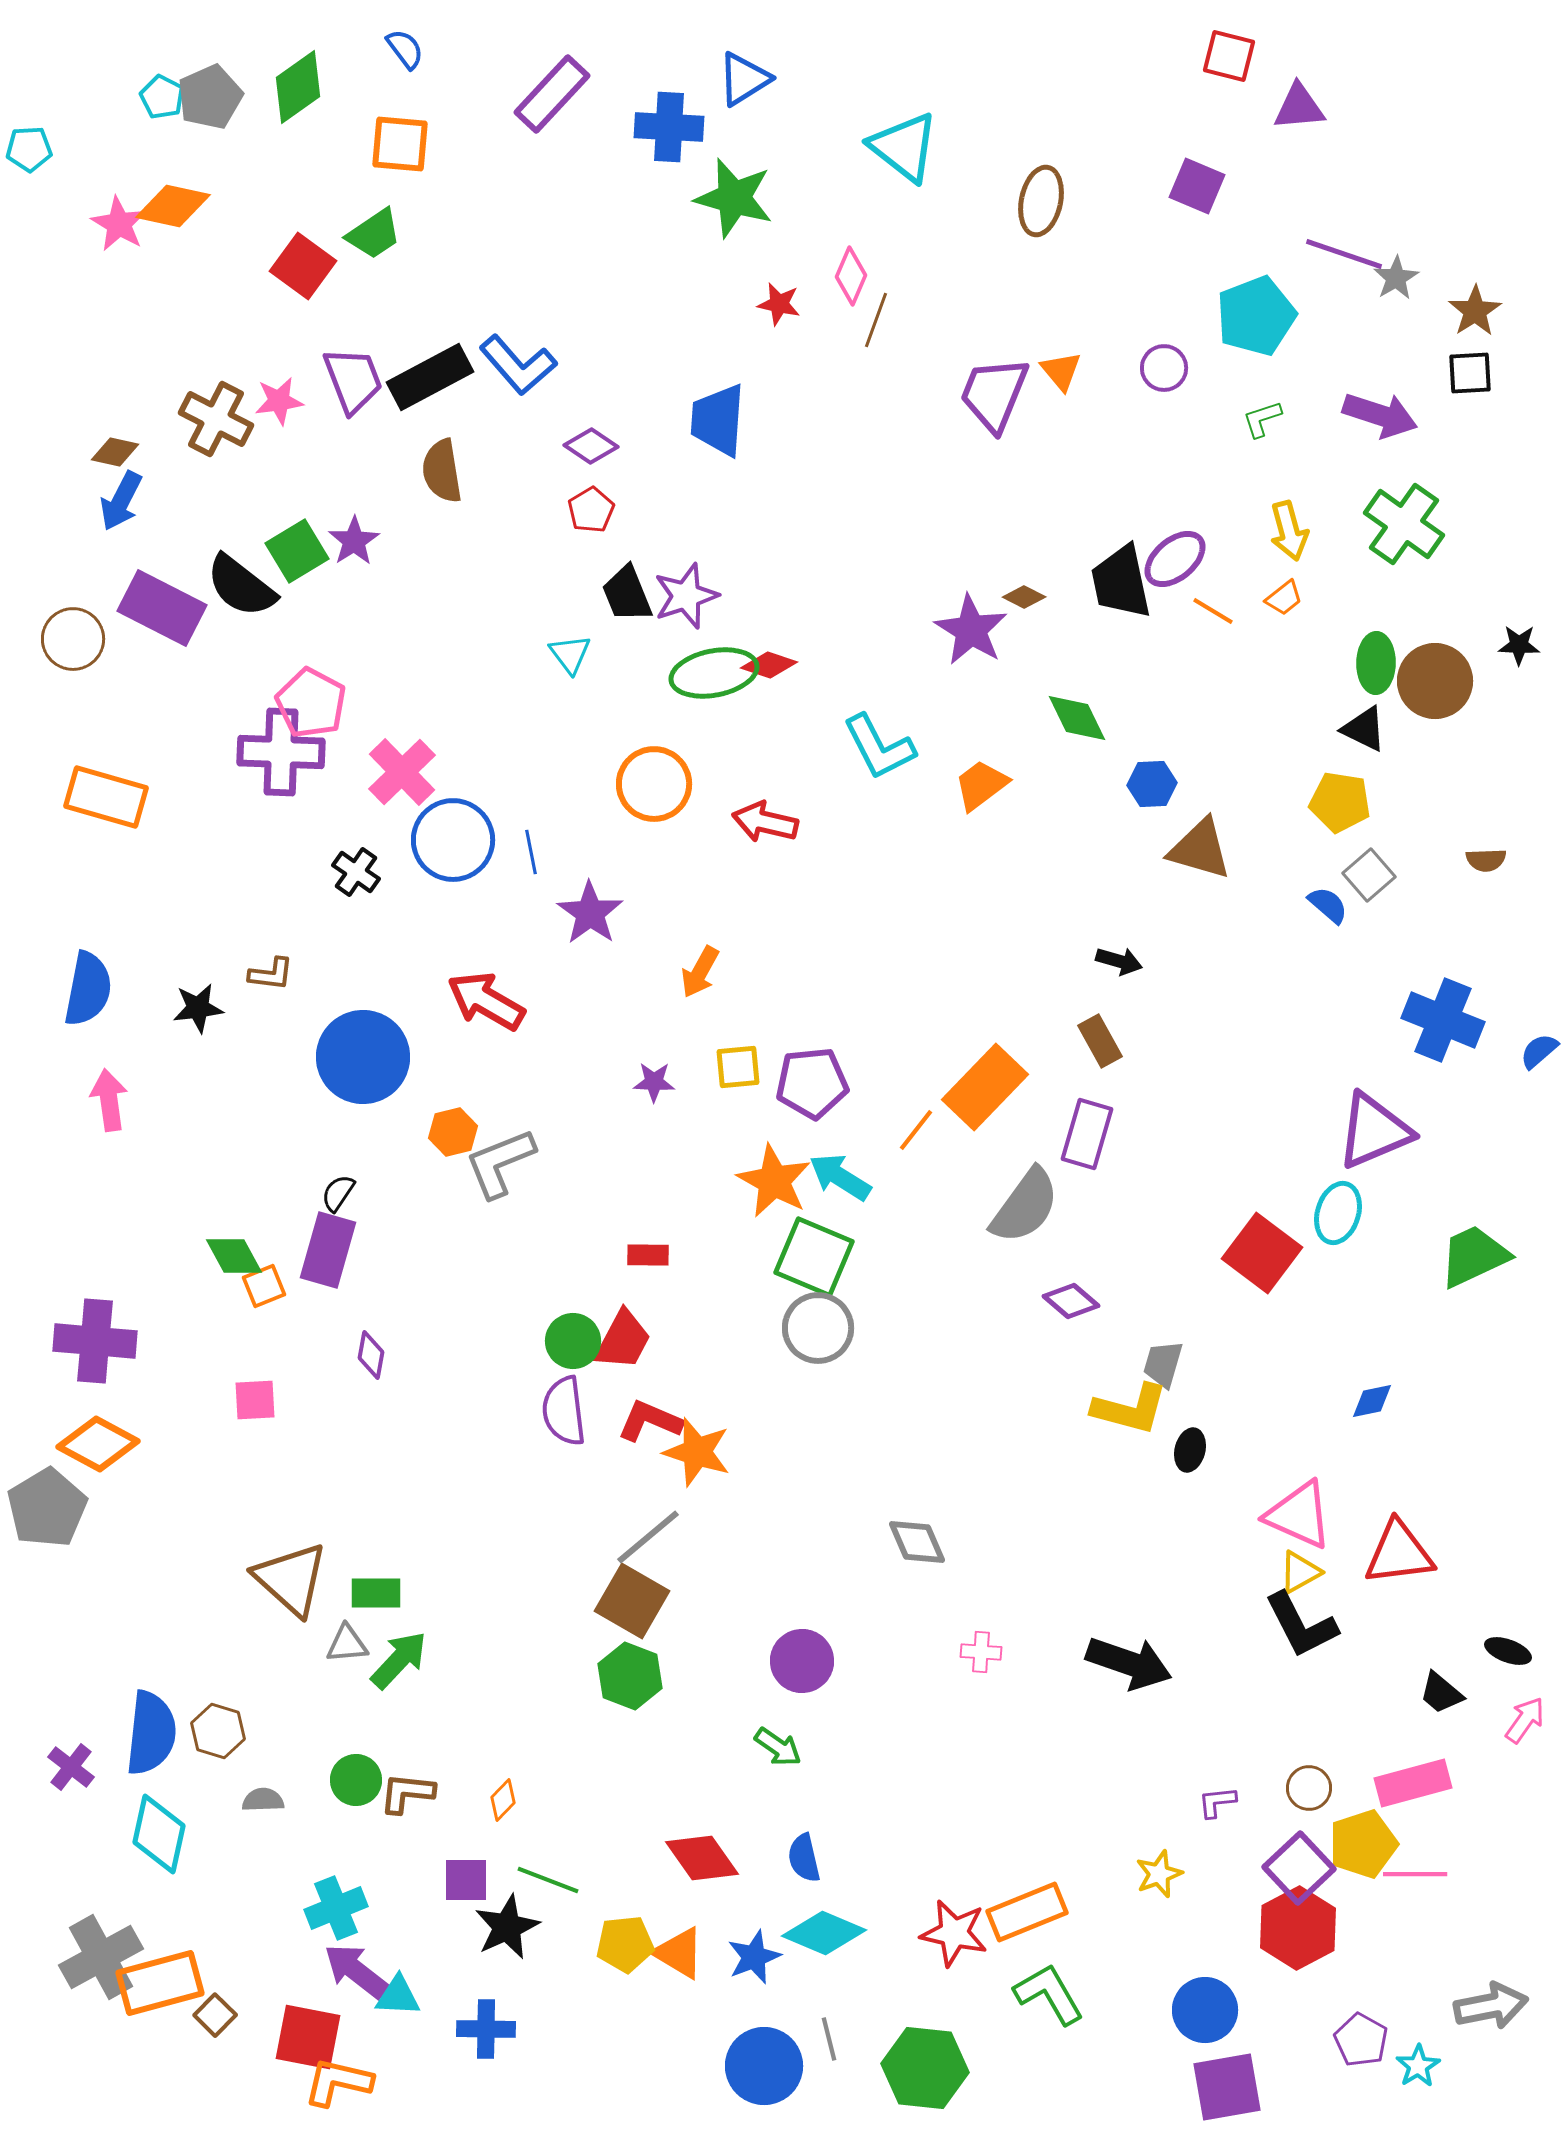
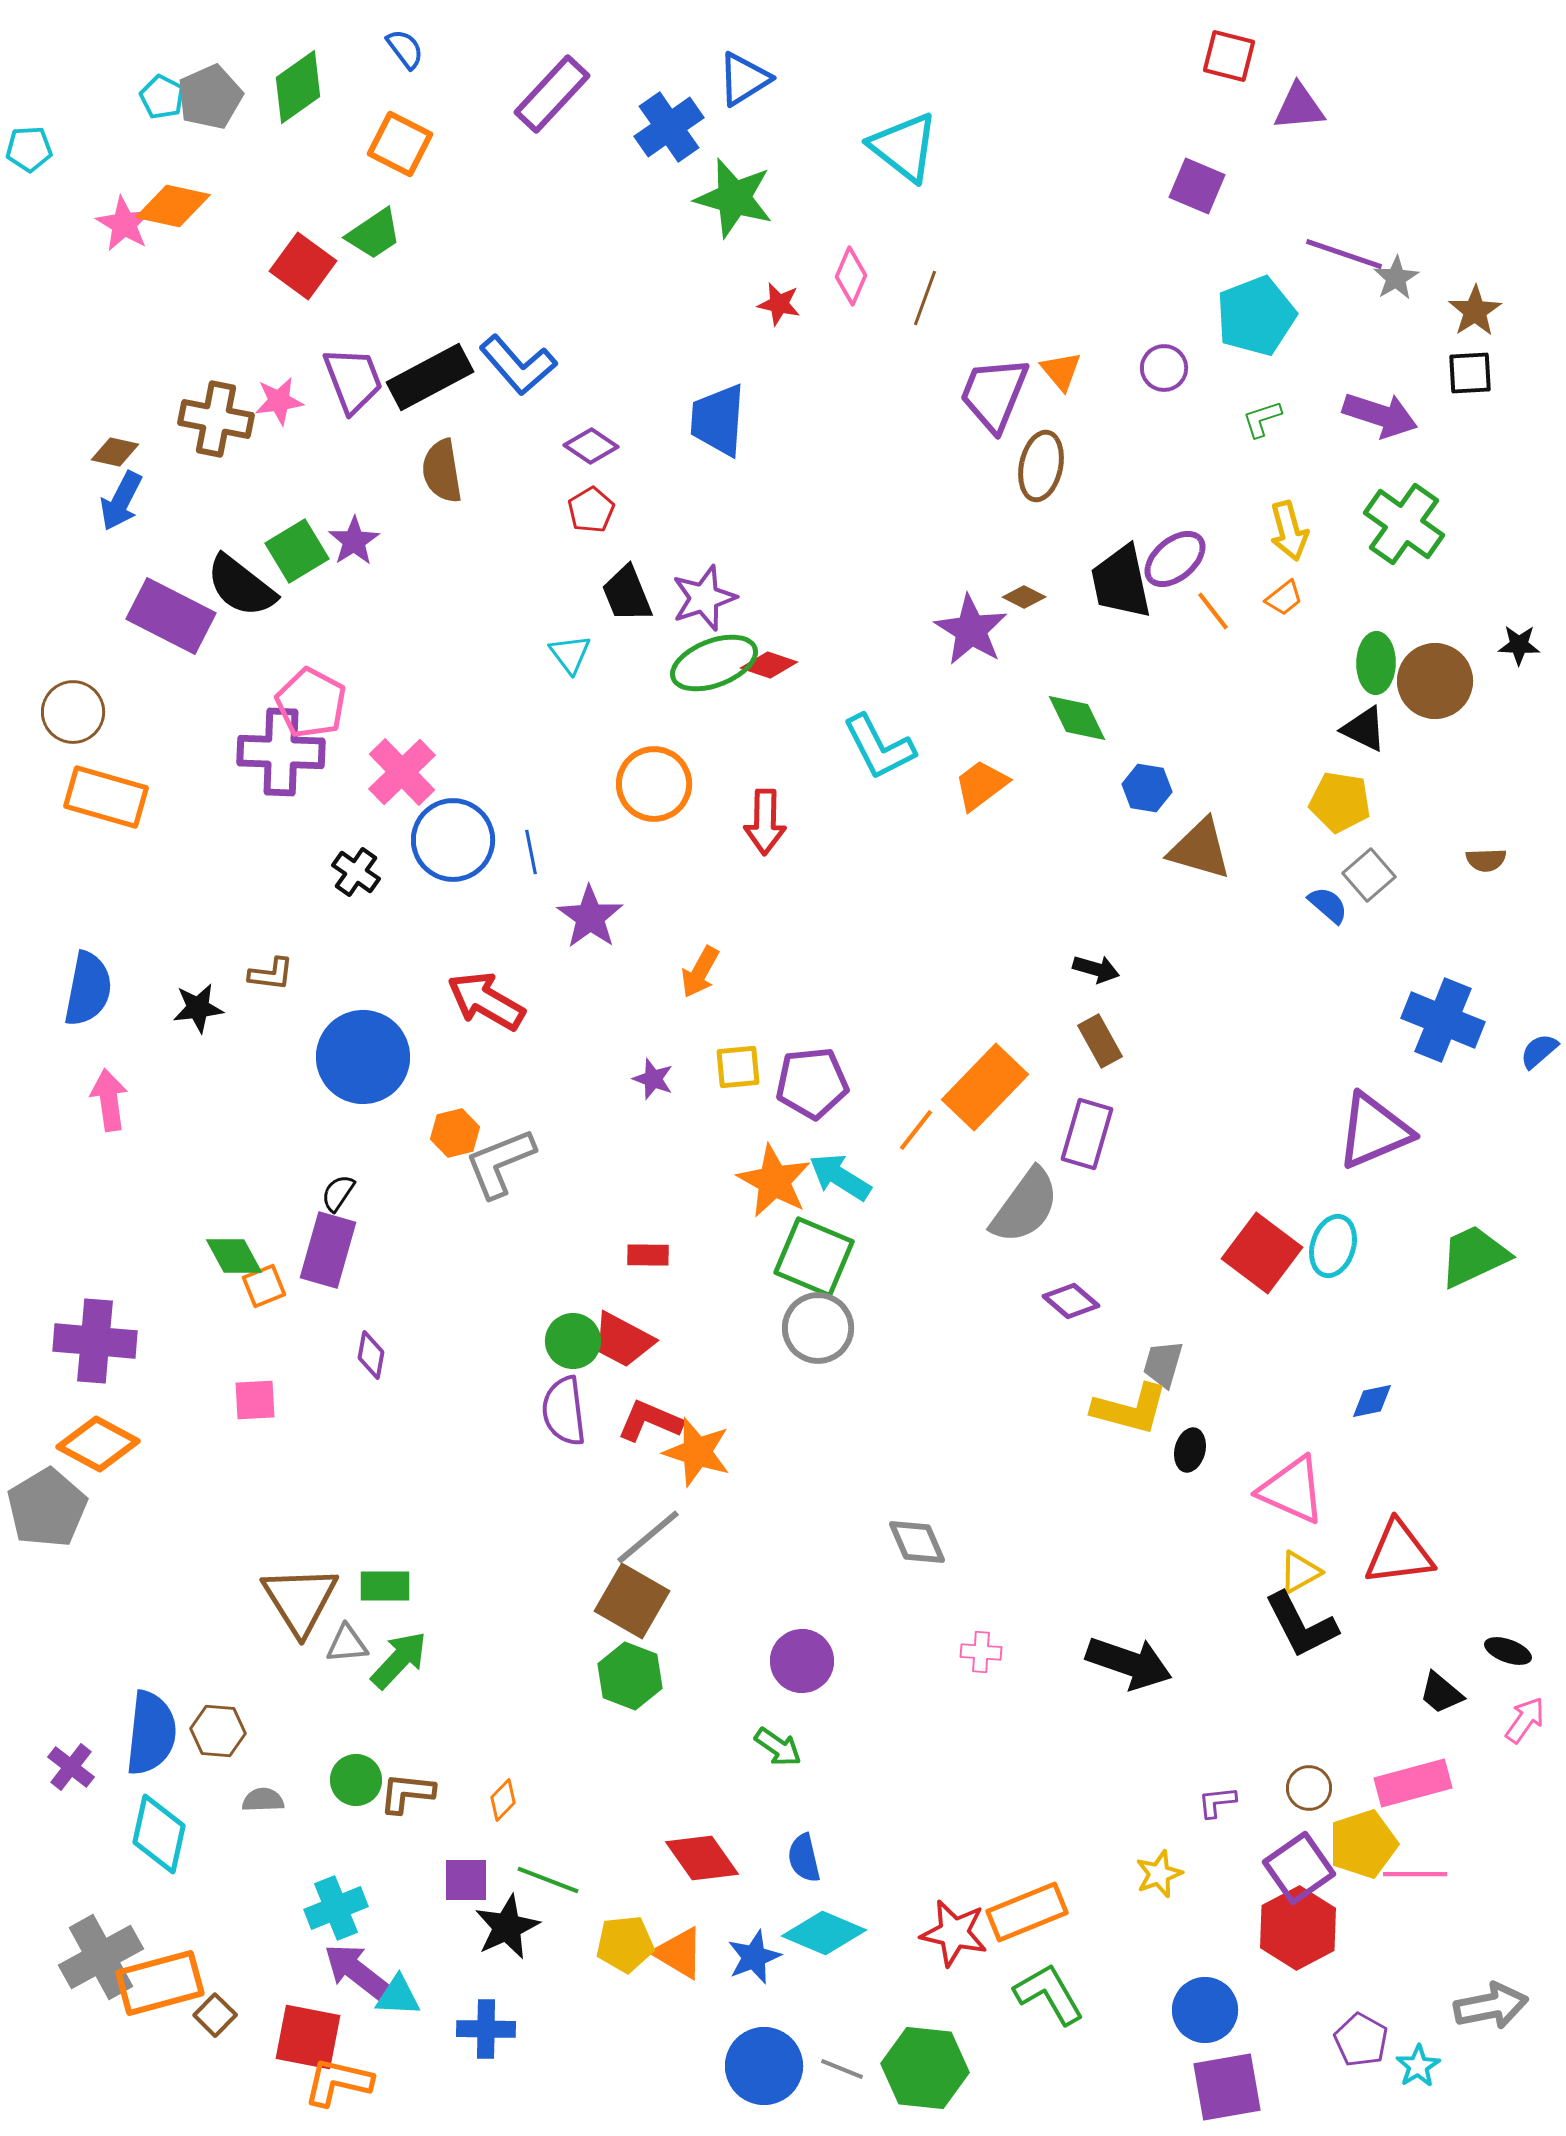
blue cross at (669, 127): rotated 38 degrees counterclockwise
orange square at (400, 144): rotated 22 degrees clockwise
brown ellipse at (1041, 201): moved 265 px down
pink star at (119, 224): moved 5 px right
brown line at (876, 320): moved 49 px right, 22 px up
brown cross at (216, 419): rotated 16 degrees counterclockwise
purple star at (686, 596): moved 18 px right, 2 px down
purple rectangle at (162, 608): moved 9 px right, 8 px down
orange line at (1213, 611): rotated 21 degrees clockwise
brown circle at (73, 639): moved 73 px down
green ellipse at (714, 673): moved 10 px up; rotated 10 degrees counterclockwise
blue hexagon at (1152, 784): moved 5 px left, 4 px down; rotated 12 degrees clockwise
red arrow at (765, 822): rotated 102 degrees counterclockwise
purple star at (590, 913): moved 4 px down
black arrow at (1119, 961): moved 23 px left, 8 px down
purple star at (654, 1082): moved 1 px left, 3 px up; rotated 18 degrees clockwise
orange hexagon at (453, 1132): moved 2 px right, 1 px down
cyan ellipse at (1338, 1213): moved 5 px left, 33 px down
red trapezoid at (623, 1340): rotated 90 degrees clockwise
pink triangle at (1299, 1515): moved 7 px left, 25 px up
brown triangle at (291, 1579): moved 9 px right, 21 px down; rotated 16 degrees clockwise
green rectangle at (376, 1593): moved 9 px right, 7 px up
brown hexagon at (218, 1731): rotated 12 degrees counterclockwise
purple square at (1299, 1868): rotated 8 degrees clockwise
gray line at (829, 2039): moved 13 px right, 30 px down; rotated 54 degrees counterclockwise
